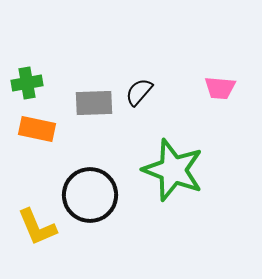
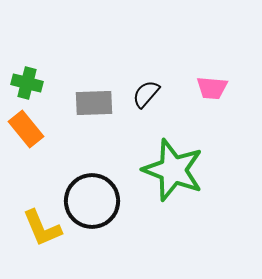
green cross: rotated 24 degrees clockwise
pink trapezoid: moved 8 px left
black semicircle: moved 7 px right, 2 px down
orange rectangle: moved 11 px left; rotated 39 degrees clockwise
black circle: moved 2 px right, 6 px down
yellow L-shape: moved 5 px right, 1 px down
